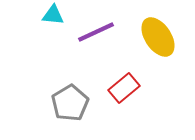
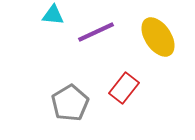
red rectangle: rotated 12 degrees counterclockwise
